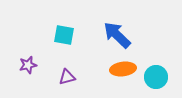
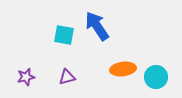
blue arrow: moved 20 px left, 9 px up; rotated 12 degrees clockwise
purple star: moved 2 px left, 12 px down
